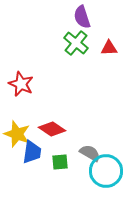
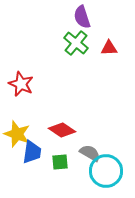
red diamond: moved 10 px right, 1 px down
